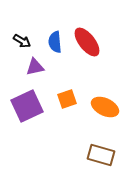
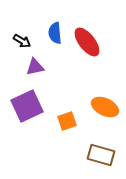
blue semicircle: moved 9 px up
orange square: moved 22 px down
